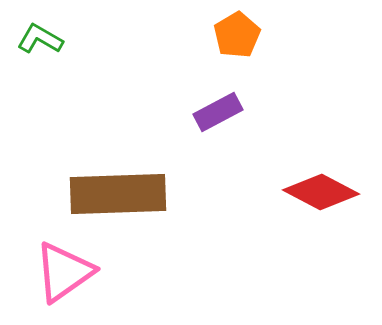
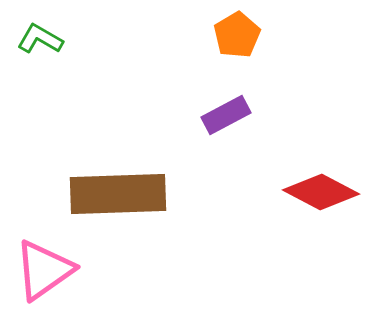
purple rectangle: moved 8 px right, 3 px down
pink triangle: moved 20 px left, 2 px up
